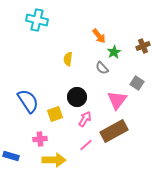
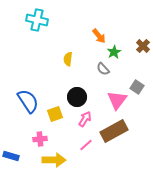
brown cross: rotated 24 degrees counterclockwise
gray semicircle: moved 1 px right, 1 px down
gray square: moved 4 px down
